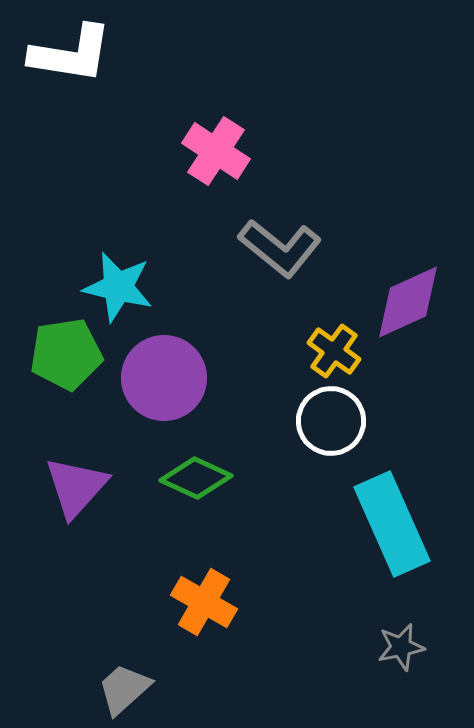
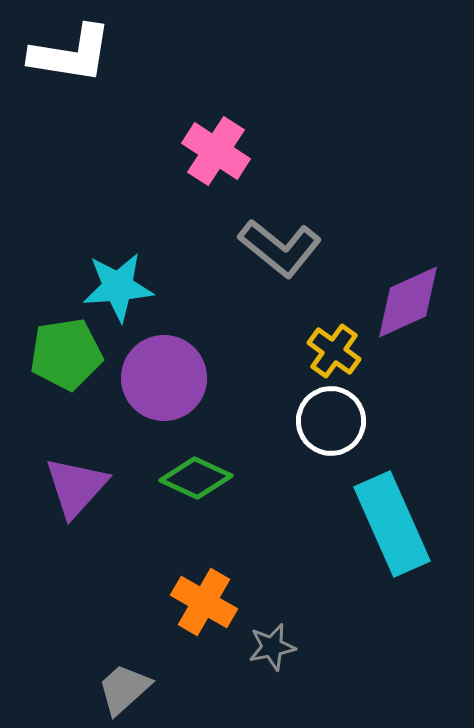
cyan star: rotated 18 degrees counterclockwise
gray star: moved 129 px left
